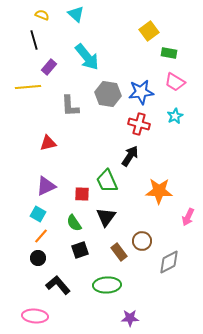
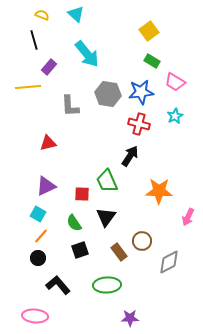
green rectangle: moved 17 px left, 8 px down; rotated 21 degrees clockwise
cyan arrow: moved 3 px up
